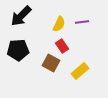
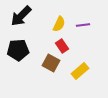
purple line: moved 1 px right, 3 px down
